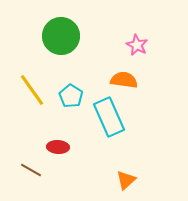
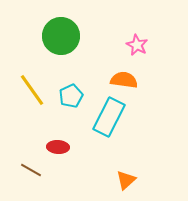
cyan pentagon: rotated 15 degrees clockwise
cyan rectangle: rotated 51 degrees clockwise
